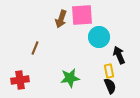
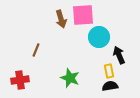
pink square: moved 1 px right
brown arrow: rotated 36 degrees counterclockwise
brown line: moved 1 px right, 2 px down
green star: rotated 30 degrees clockwise
black semicircle: rotated 77 degrees counterclockwise
